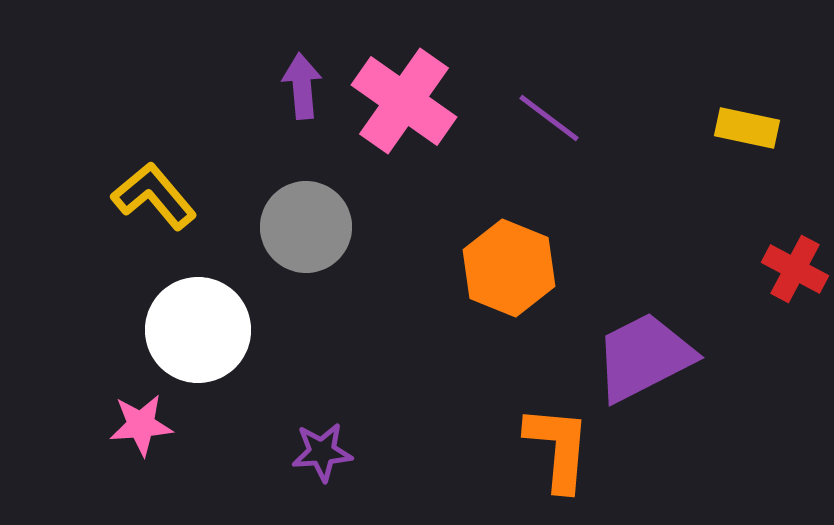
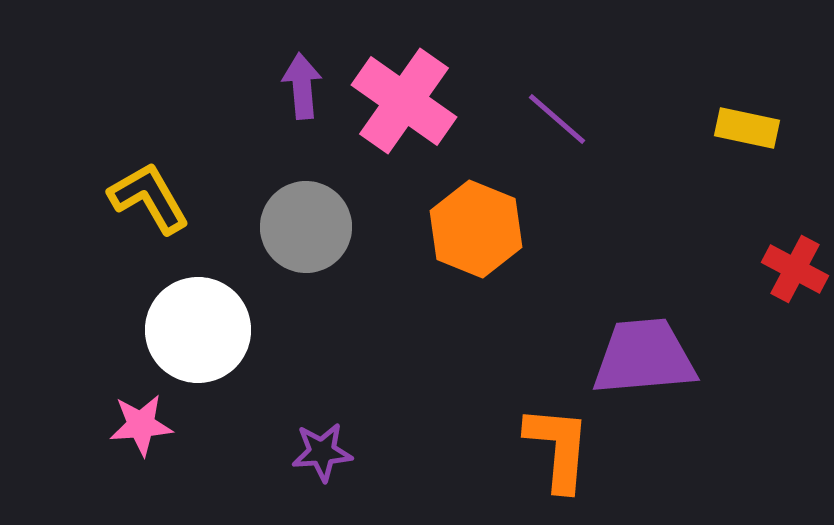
purple line: moved 8 px right, 1 px down; rotated 4 degrees clockwise
yellow L-shape: moved 5 px left, 2 px down; rotated 10 degrees clockwise
orange hexagon: moved 33 px left, 39 px up
purple trapezoid: rotated 22 degrees clockwise
